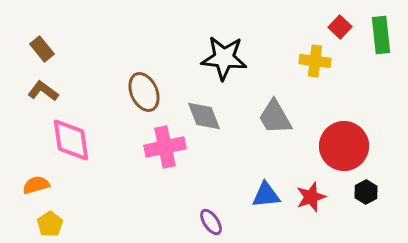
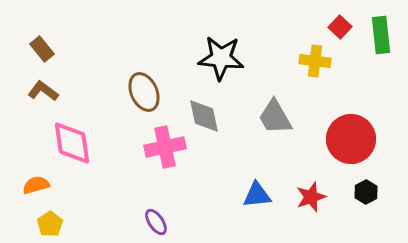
black star: moved 3 px left
gray diamond: rotated 9 degrees clockwise
pink diamond: moved 1 px right, 3 px down
red circle: moved 7 px right, 7 px up
blue triangle: moved 9 px left
purple ellipse: moved 55 px left
